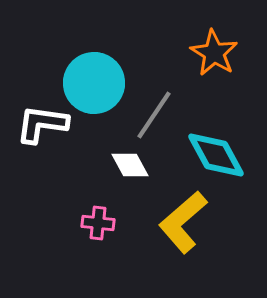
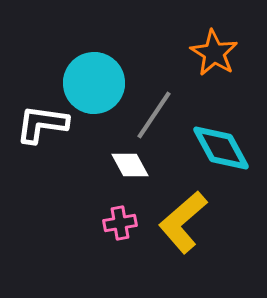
cyan diamond: moved 5 px right, 7 px up
pink cross: moved 22 px right; rotated 16 degrees counterclockwise
